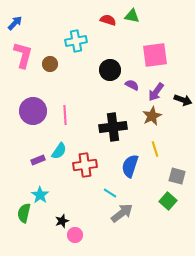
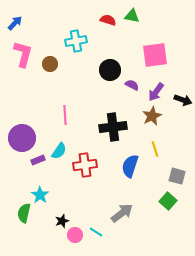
pink L-shape: moved 1 px up
purple circle: moved 11 px left, 27 px down
cyan line: moved 14 px left, 39 px down
